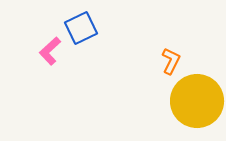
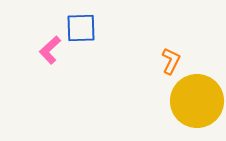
blue square: rotated 24 degrees clockwise
pink L-shape: moved 1 px up
